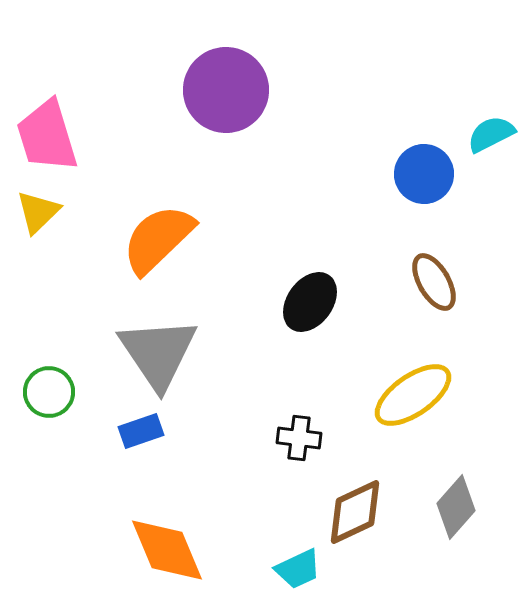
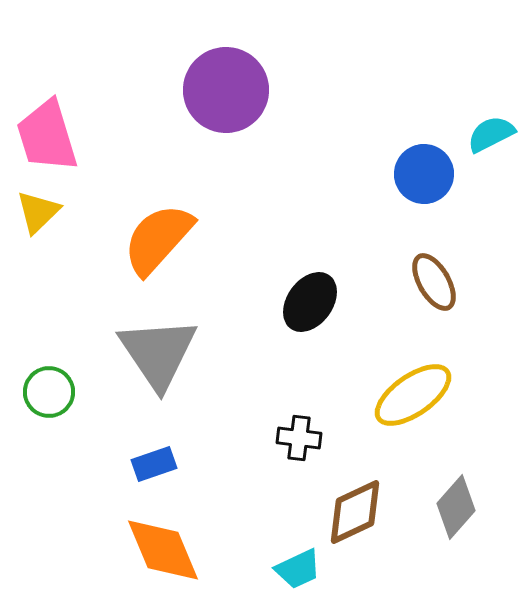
orange semicircle: rotated 4 degrees counterclockwise
blue rectangle: moved 13 px right, 33 px down
orange diamond: moved 4 px left
